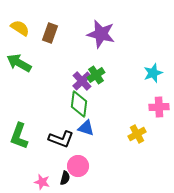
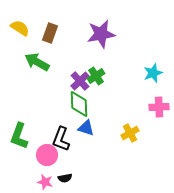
purple star: rotated 24 degrees counterclockwise
green arrow: moved 18 px right, 1 px up
green cross: moved 1 px down
purple cross: moved 2 px left
green diamond: rotated 8 degrees counterclockwise
yellow cross: moved 7 px left, 1 px up
black L-shape: rotated 90 degrees clockwise
pink circle: moved 31 px left, 11 px up
black semicircle: rotated 64 degrees clockwise
pink star: moved 3 px right
